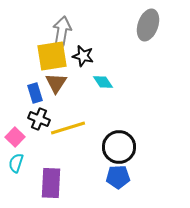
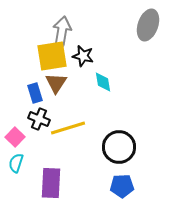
cyan diamond: rotated 25 degrees clockwise
blue pentagon: moved 4 px right, 9 px down
